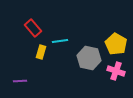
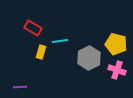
red rectangle: rotated 18 degrees counterclockwise
yellow pentagon: rotated 15 degrees counterclockwise
gray hexagon: rotated 20 degrees clockwise
pink cross: moved 1 px right, 1 px up
purple line: moved 6 px down
